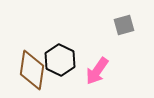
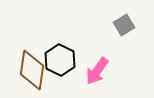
gray square: rotated 15 degrees counterclockwise
